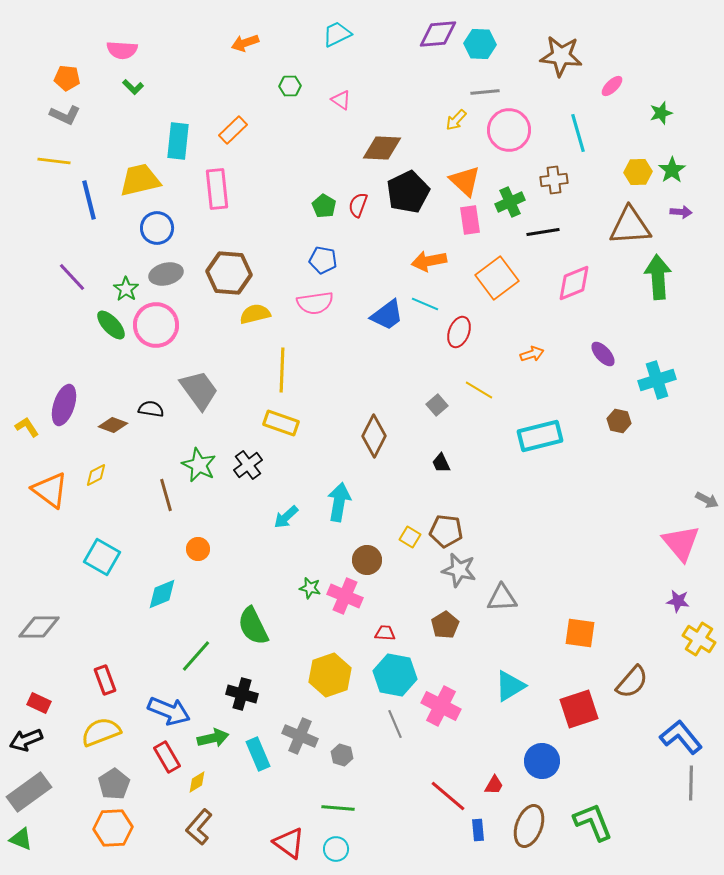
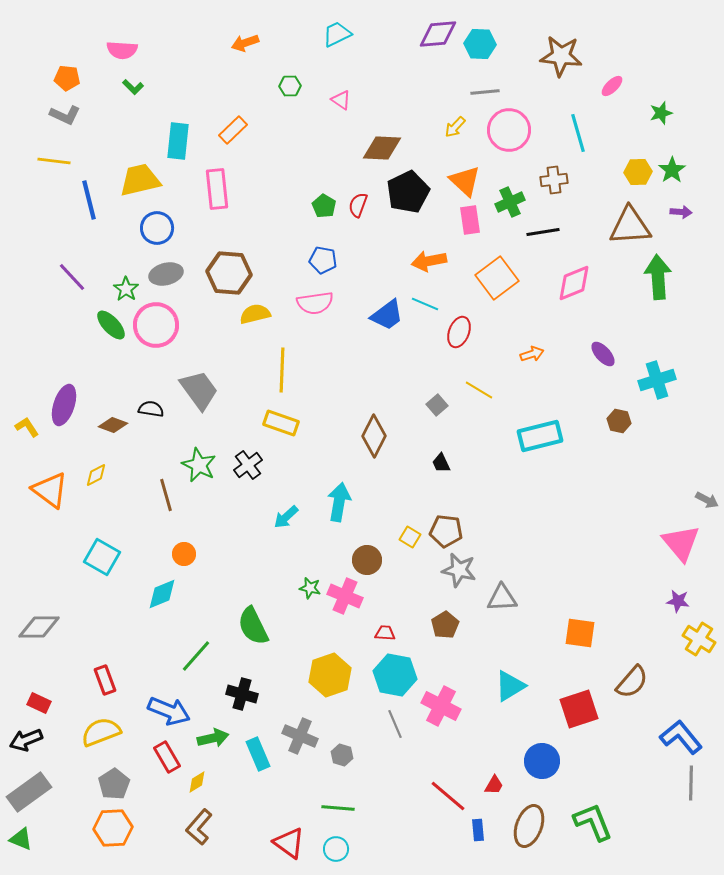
yellow arrow at (456, 120): moved 1 px left, 7 px down
orange circle at (198, 549): moved 14 px left, 5 px down
